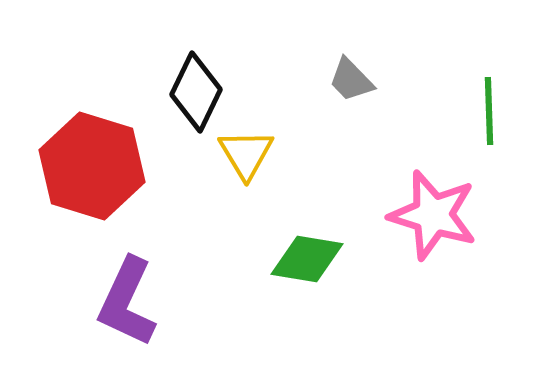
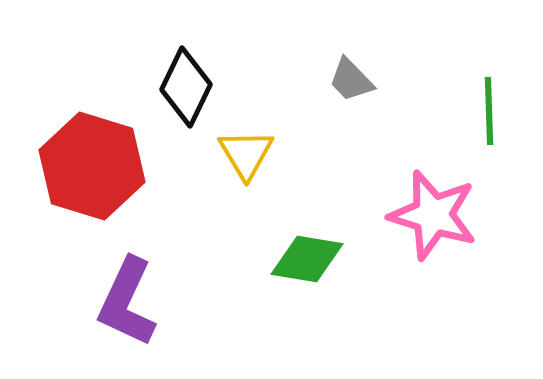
black diamond: moved 10 px left, 5 px up
